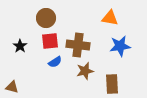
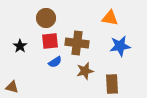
brown cross: moved 1 px left, 2 px up
